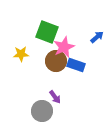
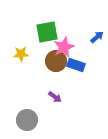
green square: rotated 30 degrees counterclockwise
purple arrow: rotated 16 degrees counterclockwise
gray circle: moved 15 px left, 9 px down
